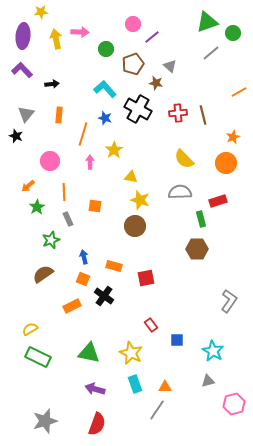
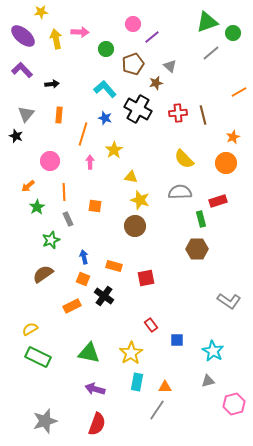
purple ellipse at (23, 36): rotated 55 degrees counterclockwise
brown star at (156, 83): rotated 24 degrees counterclockwise
gray L-shape at (229, 301): rotated 90 degrees clockwise
yellow star at (131, 353): rotated 15 degrees clockwise
cyan rectangle at (135, 384): moved 2 px right, 2 px up; rotated 30 degrees clockwise
